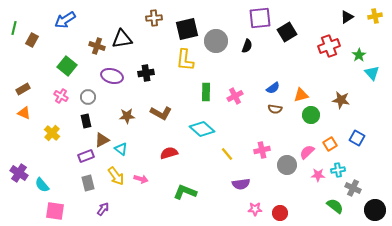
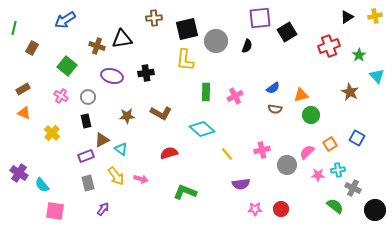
brown rectangle at (32, 40): moved 8 px down
cyan triangle at (372, 73): moved 5 px right, 3 px down
brown star at (341, 100): moved 9 px right, 8 px up; rotated 18 degrees clockwise
red circle at (280, 213): moved 1 px right, 4 px up
